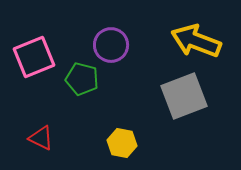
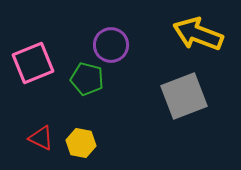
yellow arrow: moved 2 px right, 7 px up
pink square: moved 1 px left, 6 px down
green pentagon: moved 5 px right
yellow hexagon: moved 41 px left
